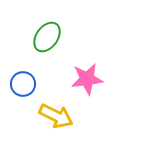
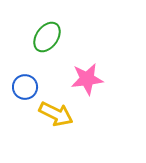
blue circle: moved 2 px right, 3 px down
yellow arrow: moved 2 px up
